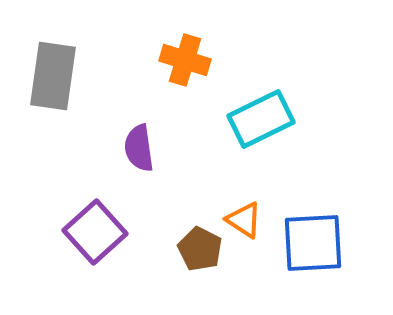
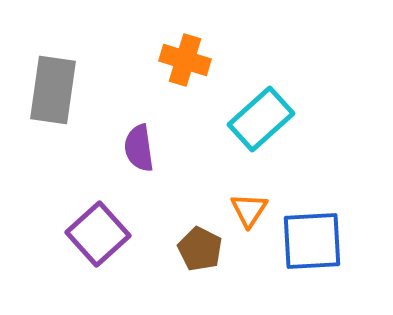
gray rectangle: moved 14 px down
cyan rectangle: rotated 16 degrees counterclockwise
orange triangle: moved 5 px right, 10 px up; rotated 30 degrees clockwise
purple square: moved 3 px right, 2 px down
blue square: moved 1 px left, 2 px up
